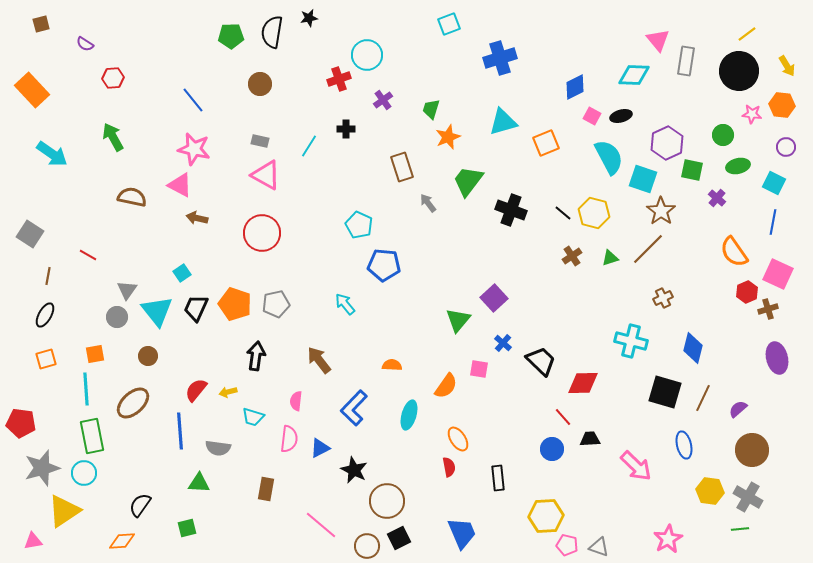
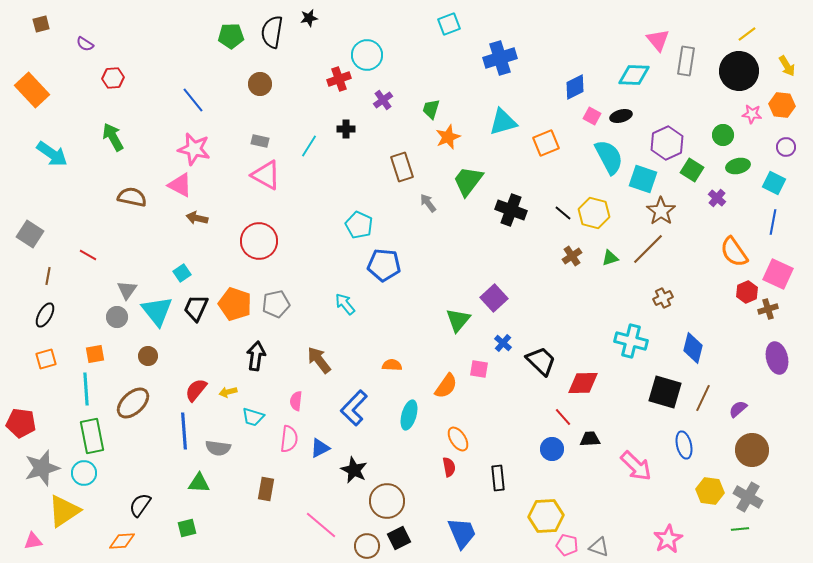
green square at (692, 170): rotated 20 degrees clockwise
red circle at (262, 233): moved 3 px left, 8 px down
blue line at (180, 431): moved 4 px right
